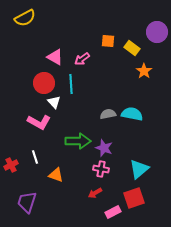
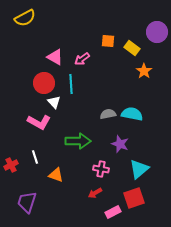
purple star: moved 16 px right, 4 px up
